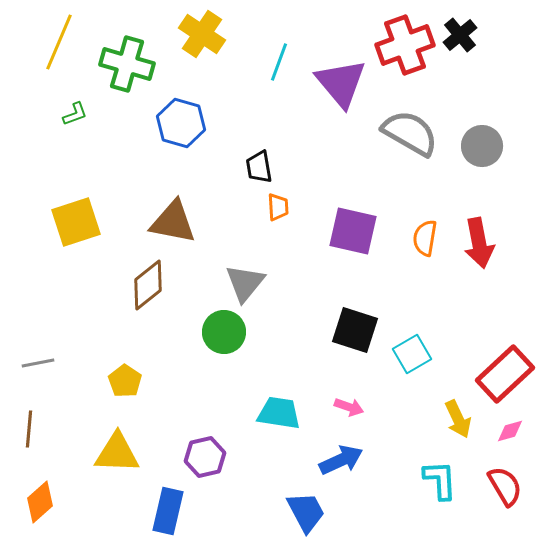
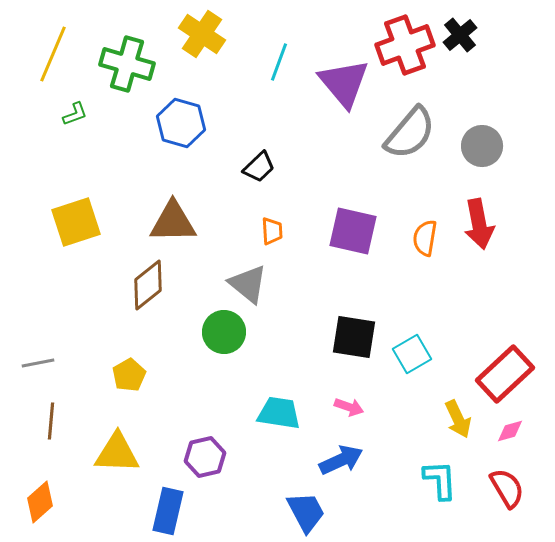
yellow line: moved 6 px left, 12 px down
purple triangle: moved 3 px right
gray semicircle: rotated 100 degrees clockwise
black trapezoid: rotated 124 degrees counterclockwise
orange trapezoid: moved 6 px left, 24 px down
brown triangle: rotated 12 degrees counterclockwise
red arrow: moved 19 px up
gray triangle: moved 3 px right, 1 px down; rotated 30 degrees counterclockwise
black square: moved 1 px left, 7 px down; rotated 9 degrees counterclockwise
yellow pentagon: moved 4 px right, 6 px up; rotated 8 degrees clockwise
brown line: moved 22 px right, 8 px up
red semicircle: moved 2 px right, 2 px down
